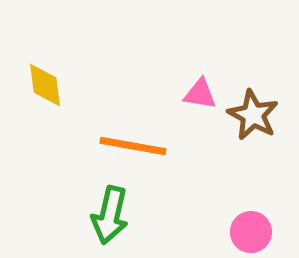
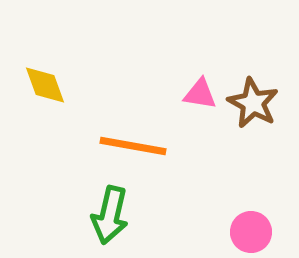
yellow diamond: rotated 12 degrees counterclockwise
brown star: moved 12 px up
